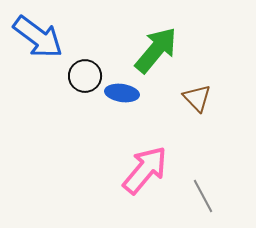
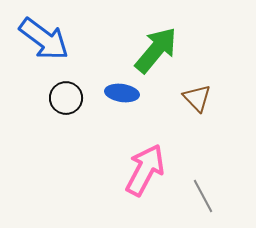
blue arrow: moved 6 px right, 2 px down
black circle: moved 19 px left, 22 px down
pink arrow: rotated 12 degrees counterclockwise
